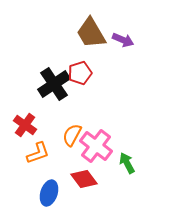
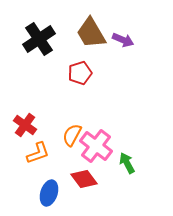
black cross: moved 15 px left, 45 px up
